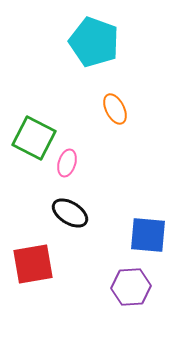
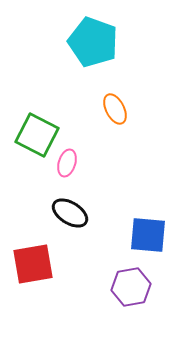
cyan pentagon: moved 1 px left
green square: moved 3 px right, 3 px up
purple hexagon: rotated 6 degrees counterclockwise
